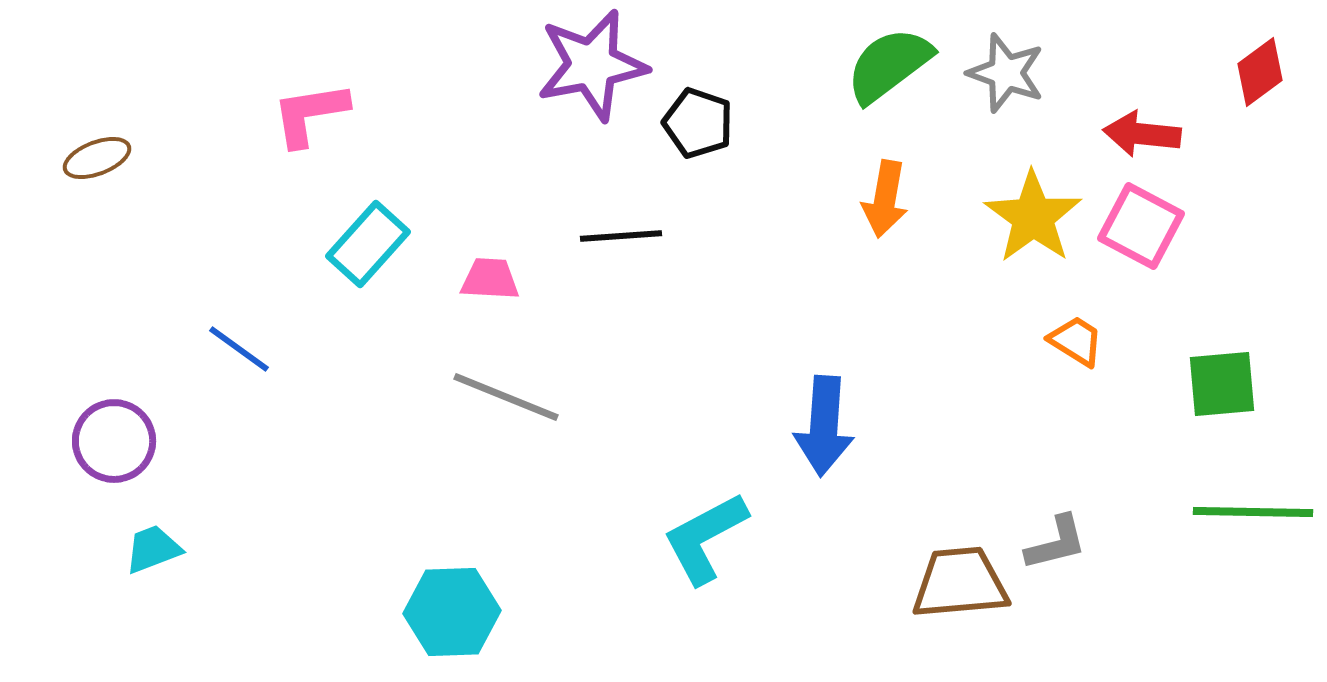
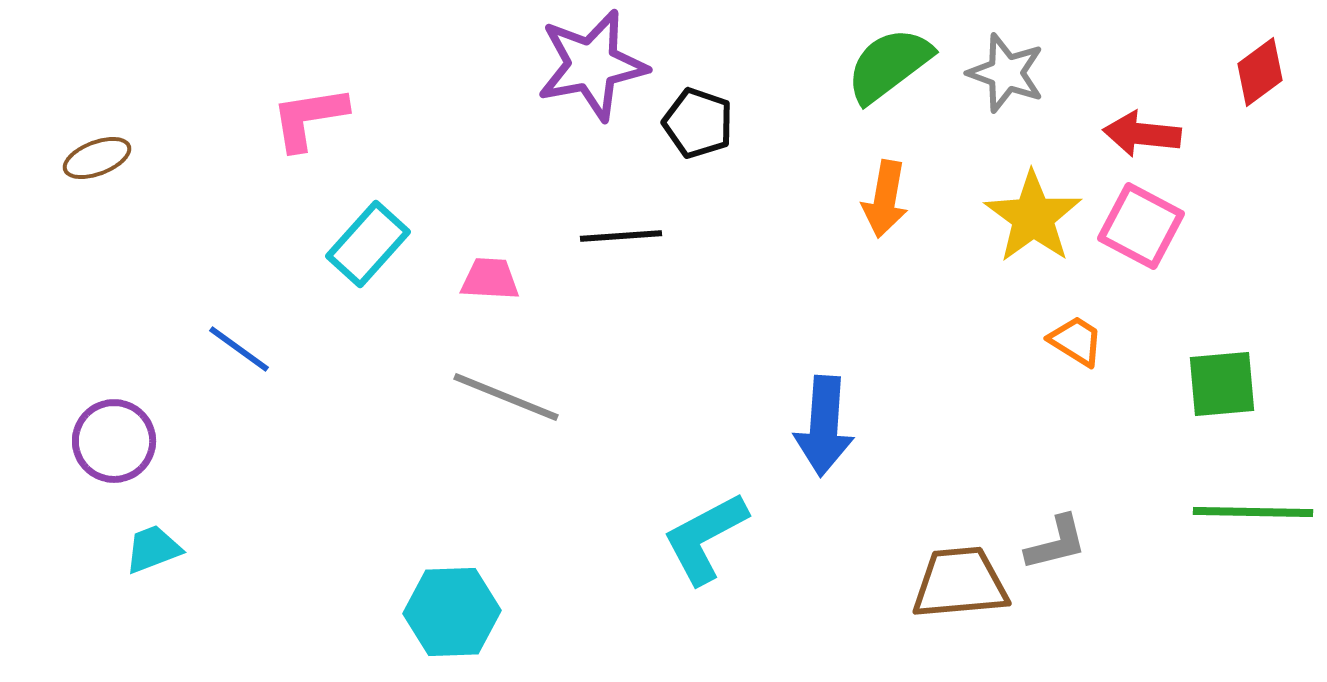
pink L-shape: moved 1 px left, 4 px down
